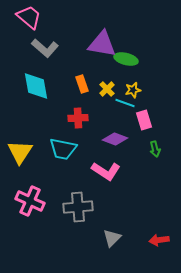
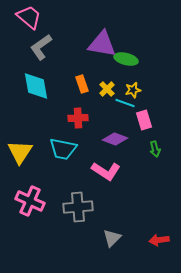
gray L-shape: moved 4 px left, 1 px up; rotated 104 degrees clockwise
